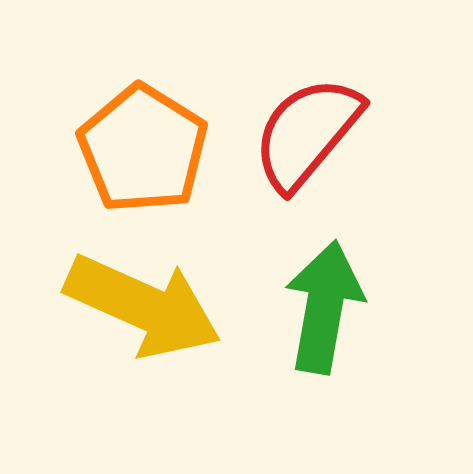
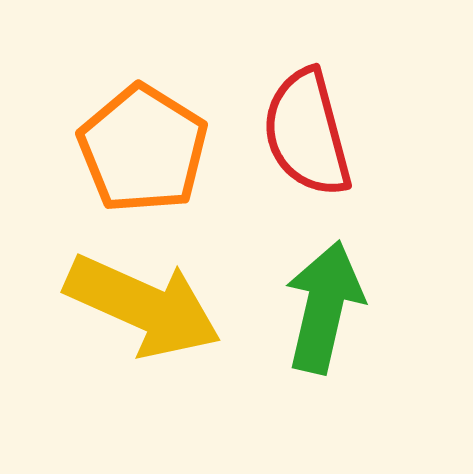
red semicircle: rotated 55 degrees counterclockwise
green arrow: rotated 3 degrees clockwise
